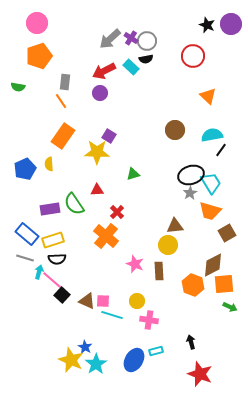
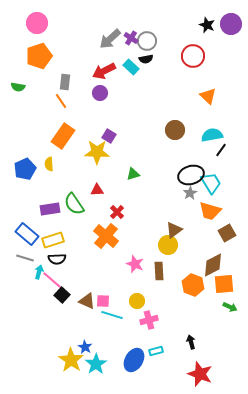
brown triangle at (175, 226): moved 1 px left, 4 px down; rotated 30 degrees counterclockwise
pink cross at (149, 320): rotated 24 degrees counterclockwise
yellow star at (71, 360): rotated 10 degrees clockwise
